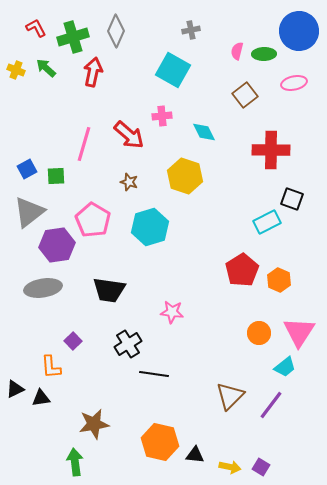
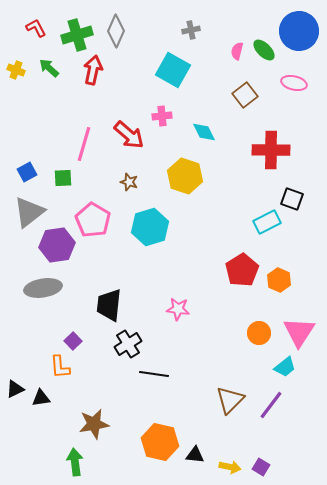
green cross at (73, 37): moved 4 px right, 2 px up
green ellipse at (264, 54): moved 4 px up; rotated 45 degrees clockwise
green arrow at (46, 68): moved 3 px right
red arrow at (93, 72): moved 2 px up
pink ellipse at (294, 83): rotated 25 degrees clockwise
blue square at (27, 169): moved 3 px down
green square at (56, 176): moved 7 px right, 2 px down
black trapezoid at (109, 290): moved 15 px down; rotated 88 degrees clockwise
pink star at (172, 312): moved 6 px right, 3 px up
orange L-shape at (51, 367): moved 9 px right
brown triangle at (230, 396): moved 4 px down
